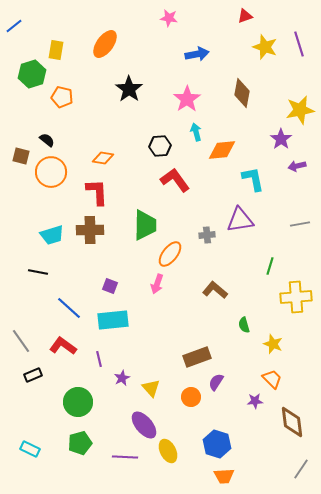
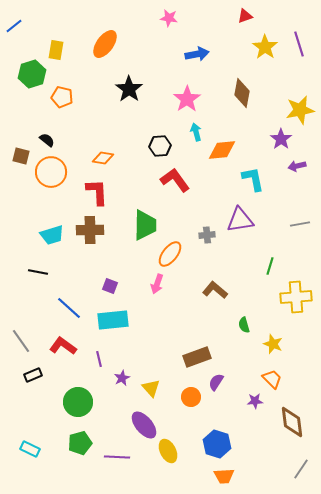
yellow star at (265, 47): rotated 15 degrees clockwise
purple line at (125, 457): moved 8 px left
